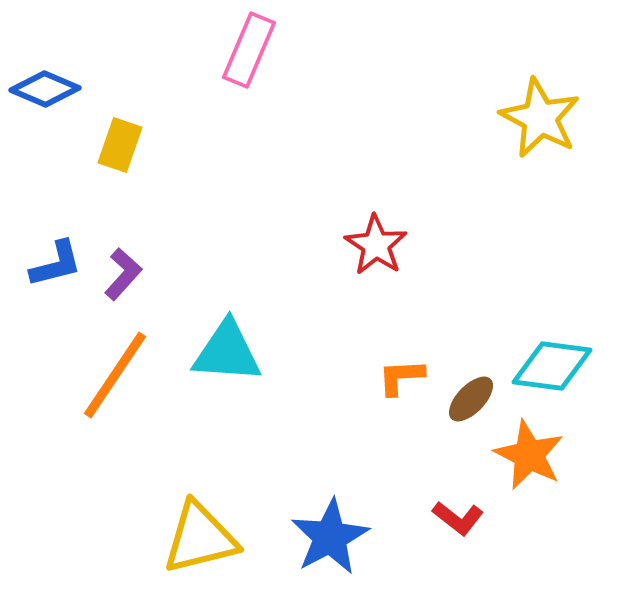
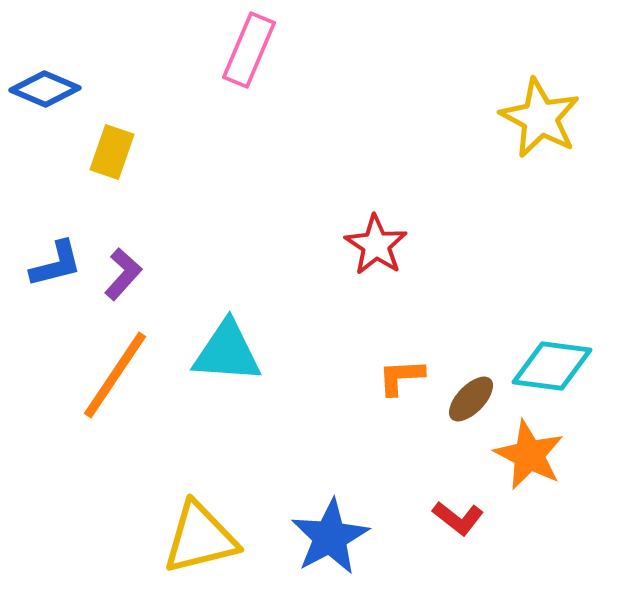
yellow rectangle: moved 8 px left, 7 px down
